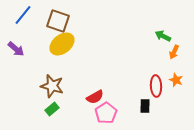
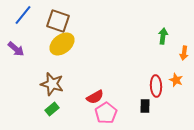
green arrow: rotated 70 degrees clockwise
orange arrow: moved 10 px right, 1 px down; rotated 16 degrees counterclockwise
brown star: moved 2 px up
